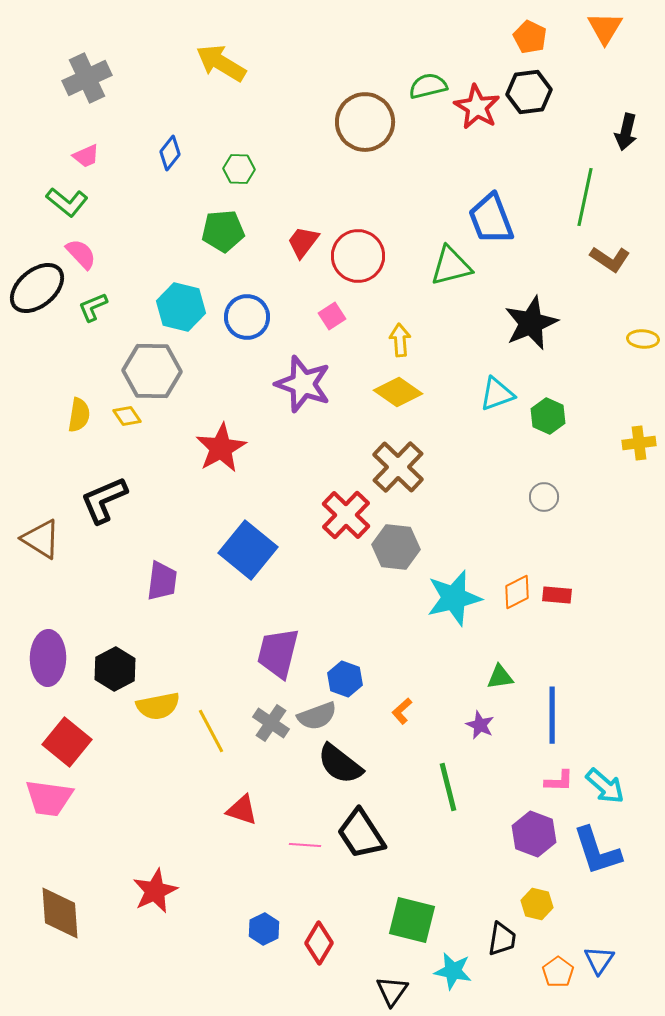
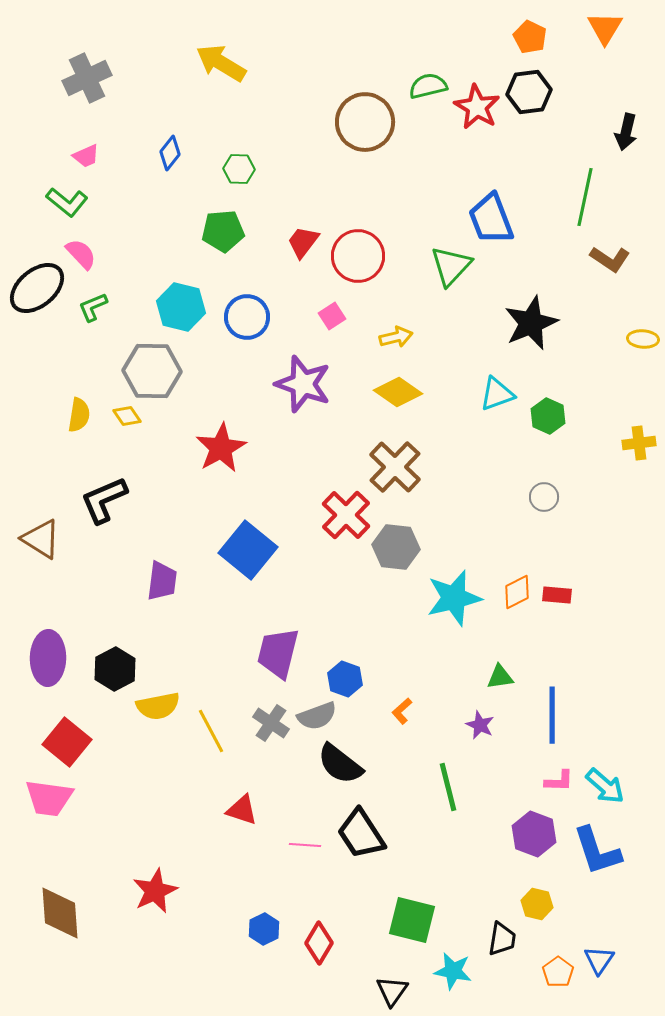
green triangle at (451, 266): rotated 33 degrees counterclockwise
yellow arrow at (400, 340): moved 4 px left, 3 px up; rotated 80 degrees clockwise
brown cross at (398, 467): moved 3 px left
